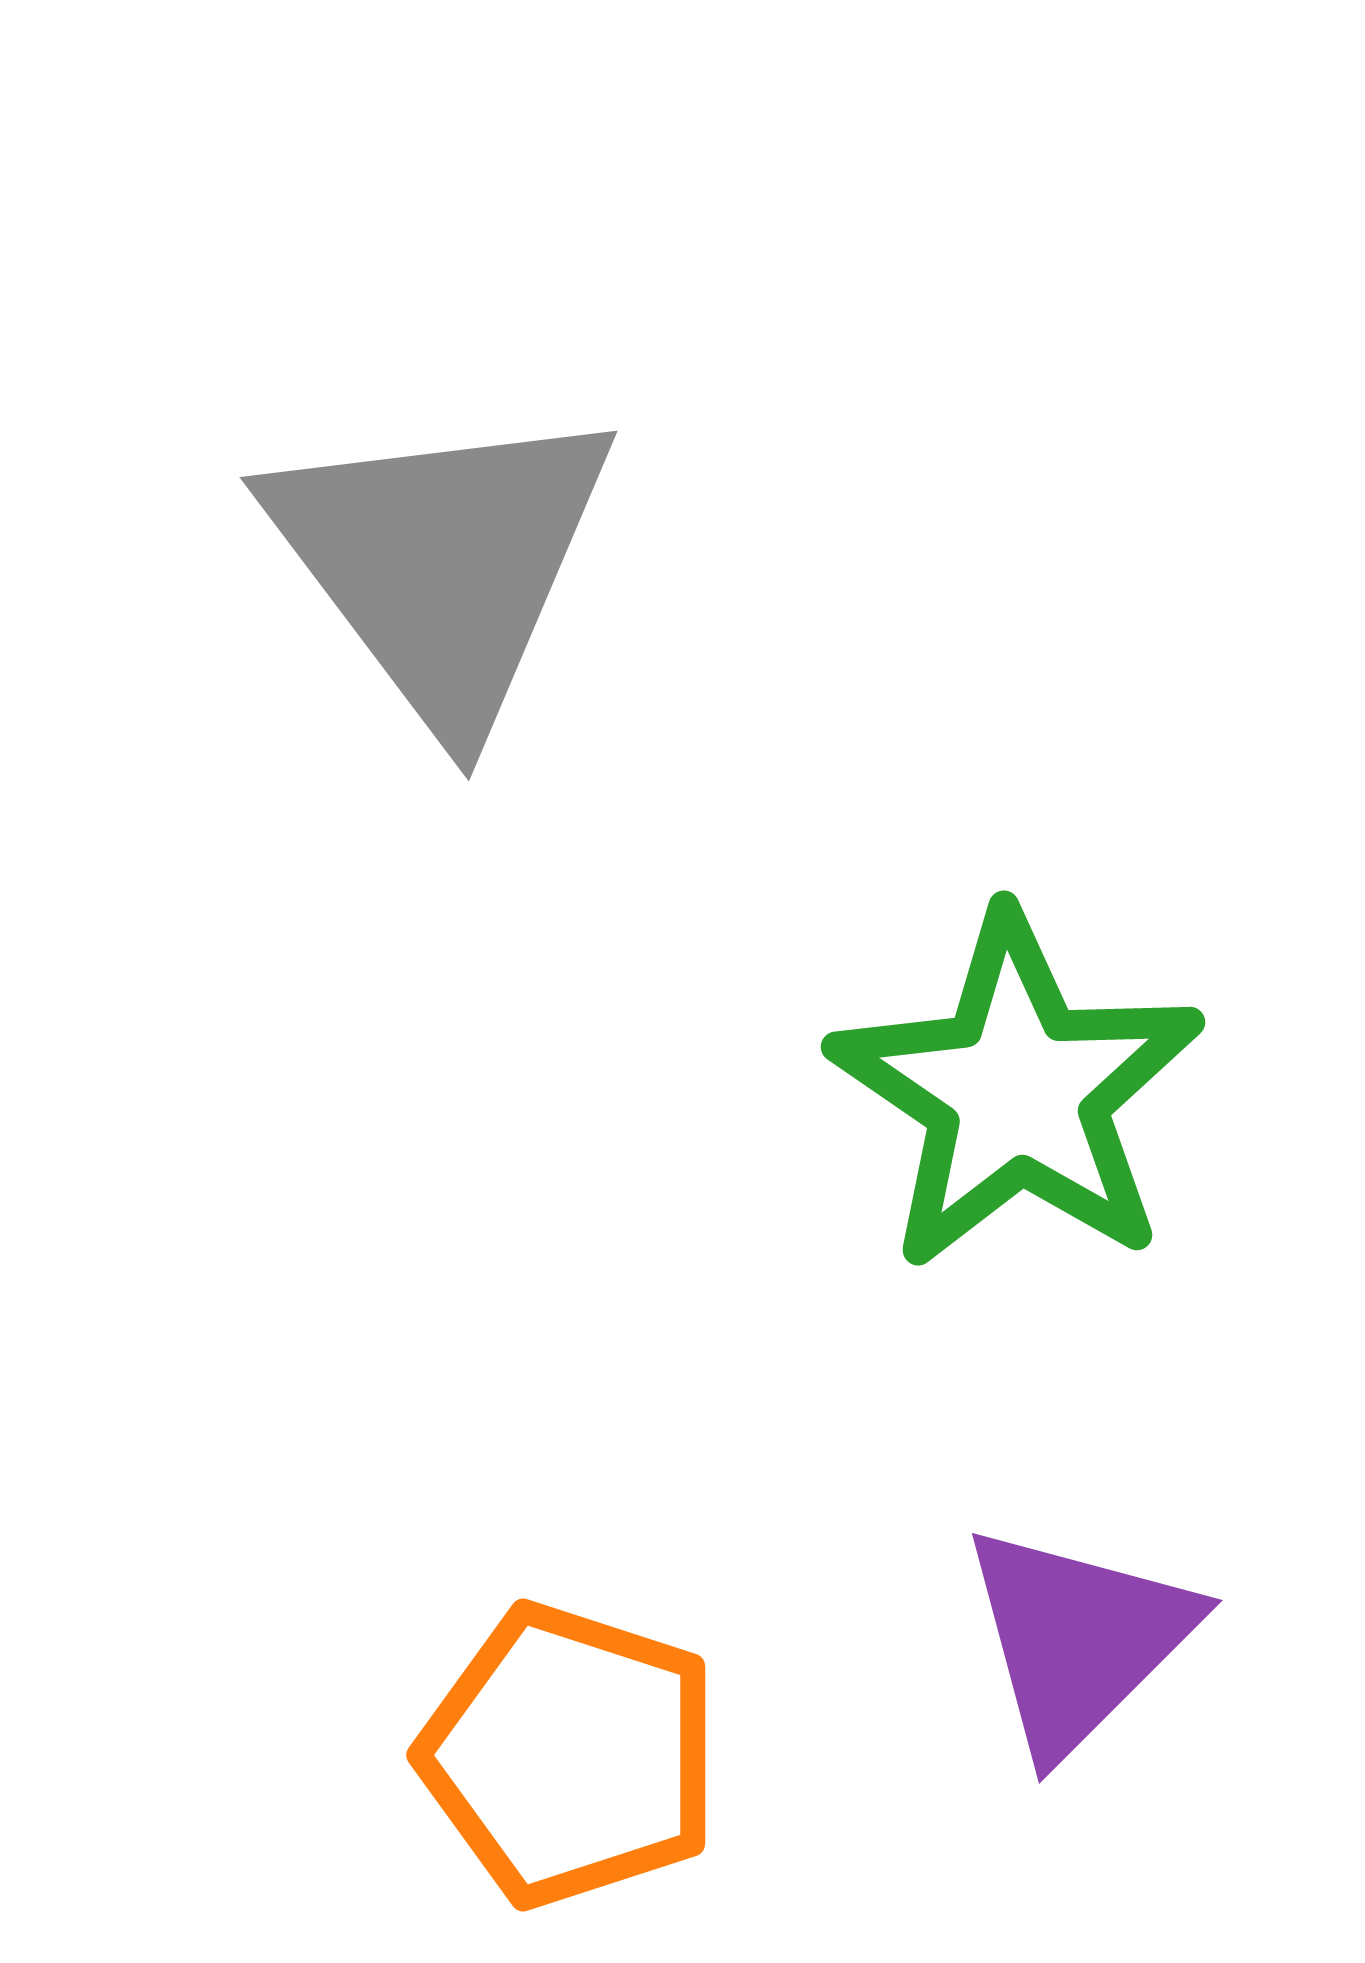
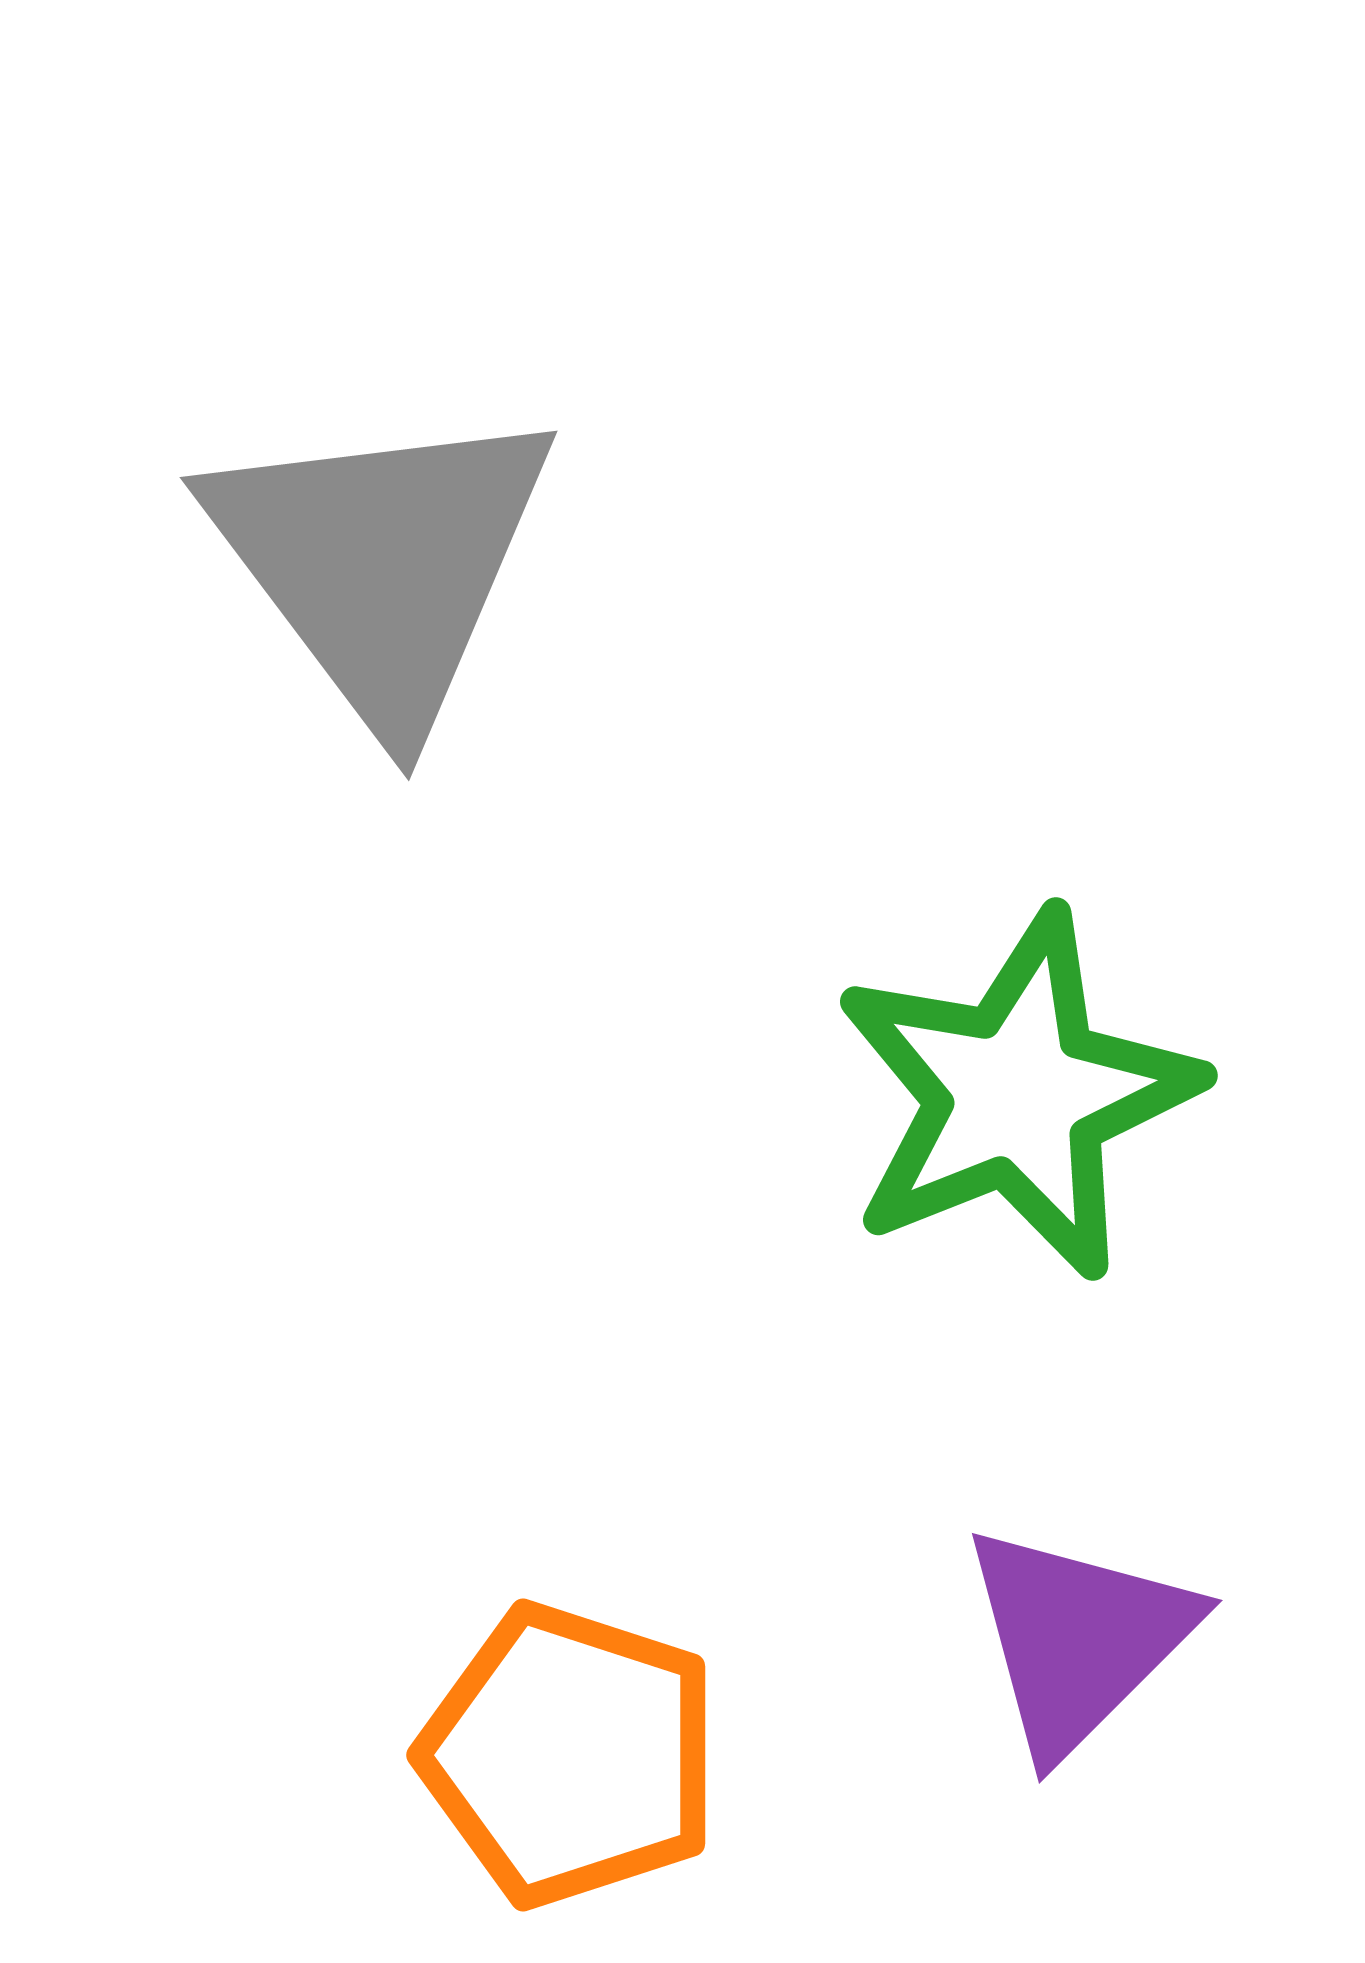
gray triangle: moved 60 px left
green star: moved 3 px down; rotated 16 degrees clockwise
